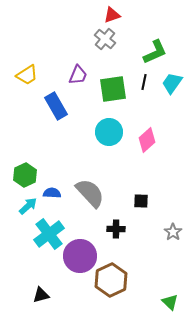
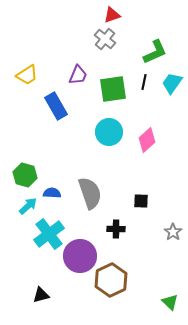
green hexagon: rotated 20 degrees counterclockwise
gray semicircle: rotated 24 degrees clockwise
